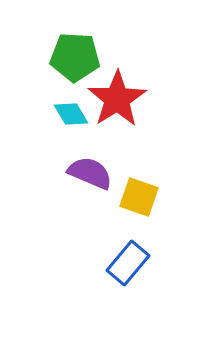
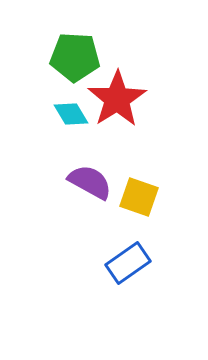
purple semicircle: moved 9 px down; rotated 6 degrees clockwise
blue rectangle: rotated 15 degrees clockwise
